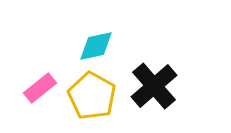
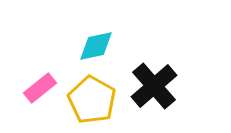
yellow pentagon: moved 4 px down
